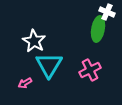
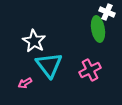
green ellipse: rotated 20 degrees counterclockwise
cyan triangle: rotated 8 degrees counterclockwise
